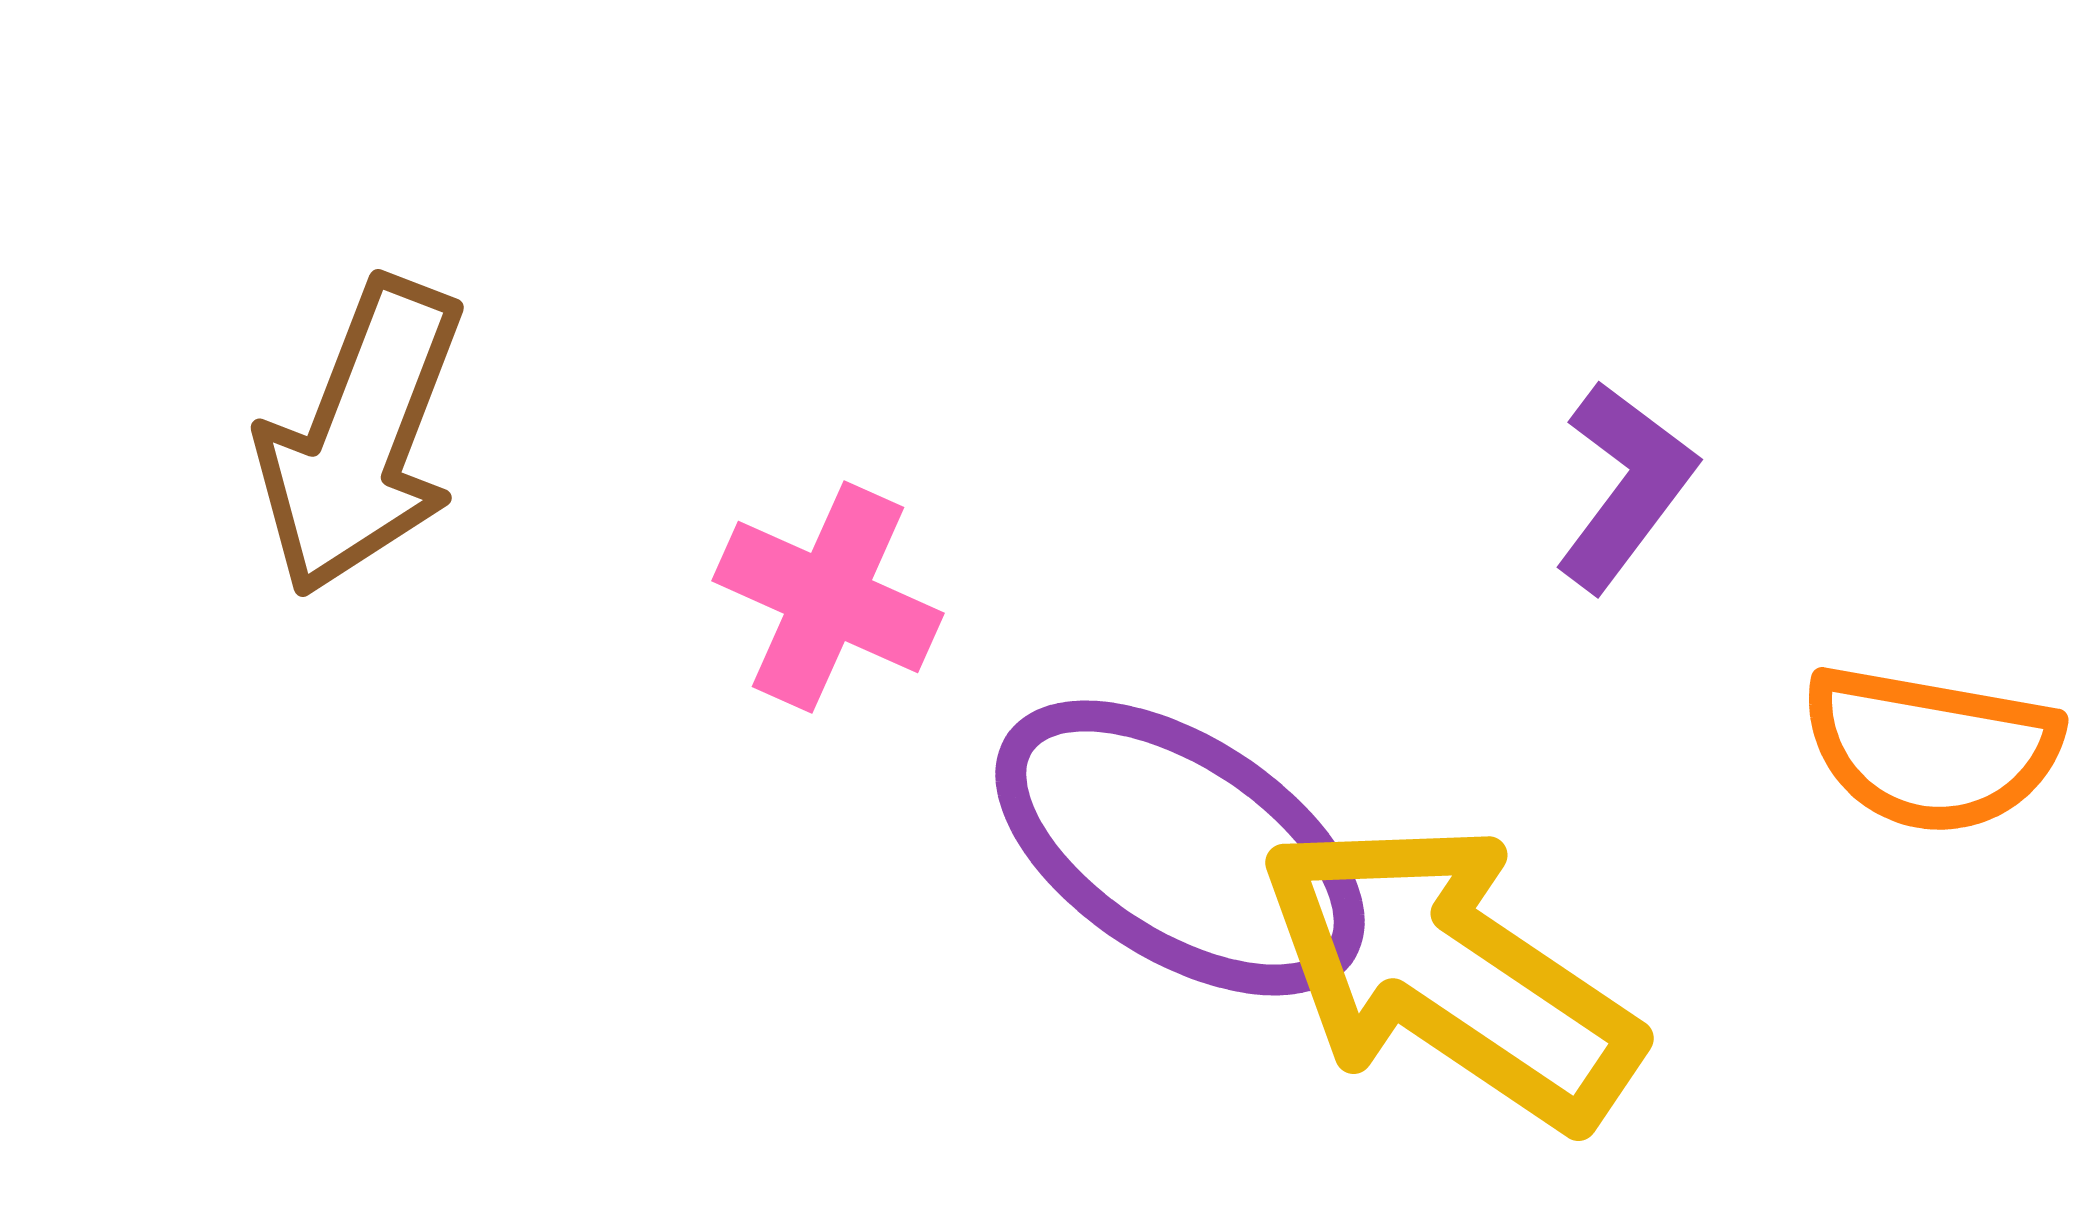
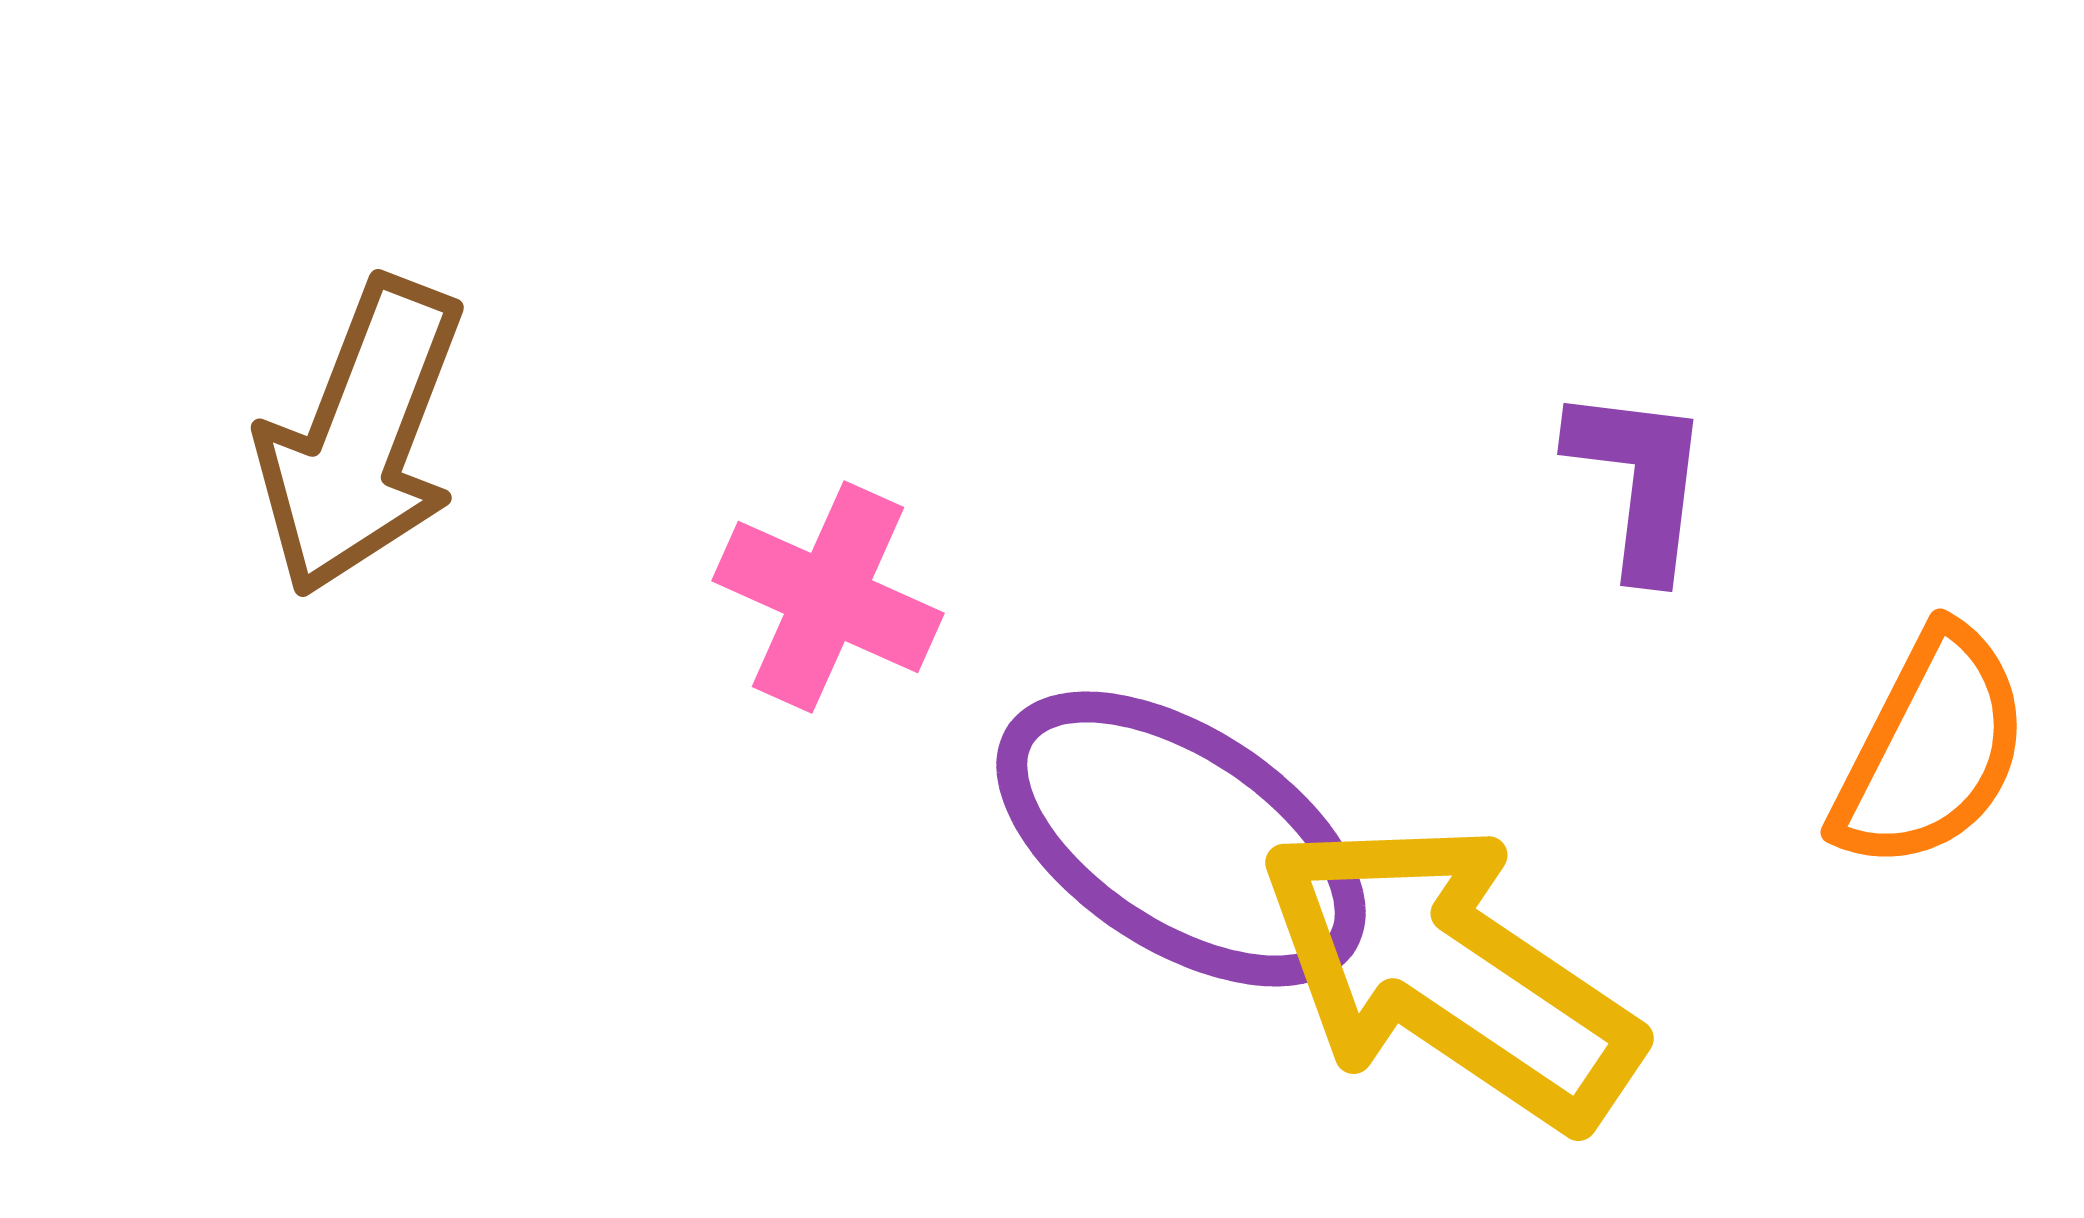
purple L-shape: moved 14 px right, 5 px up; rotated 30 degrees counterclockwise
orange semicircle: rotated 73 degrees counterclockwise
purple ellipse: moved 1 px right, 9 px up
